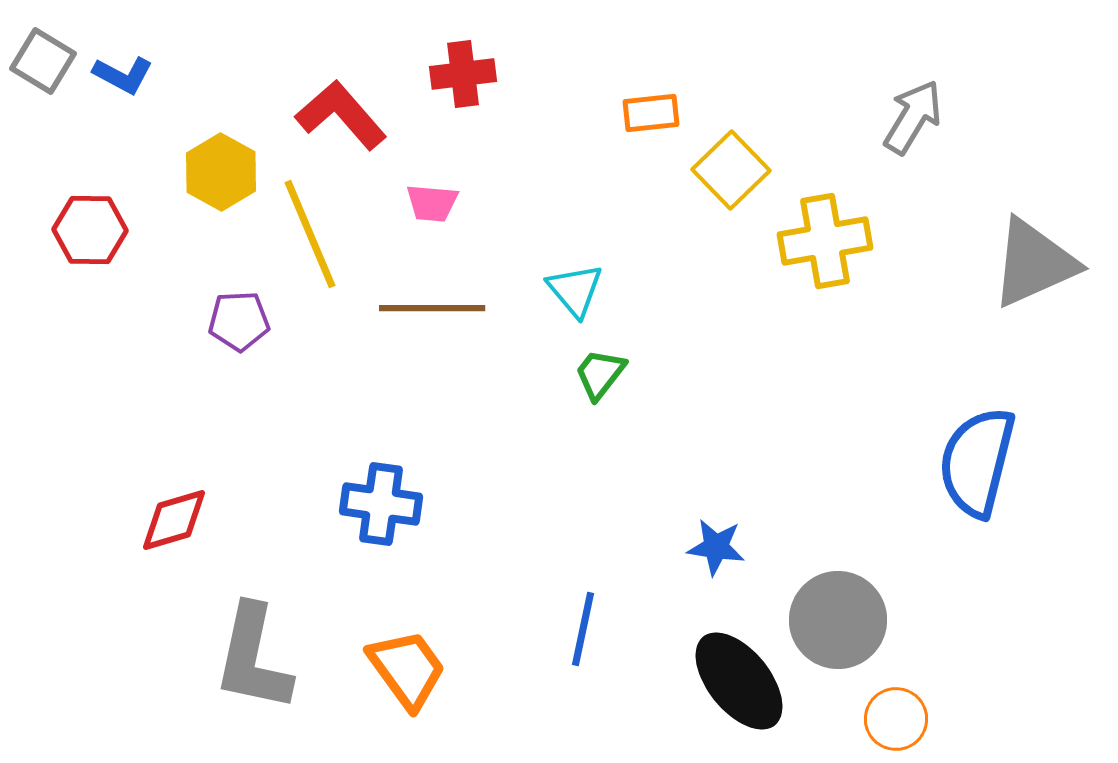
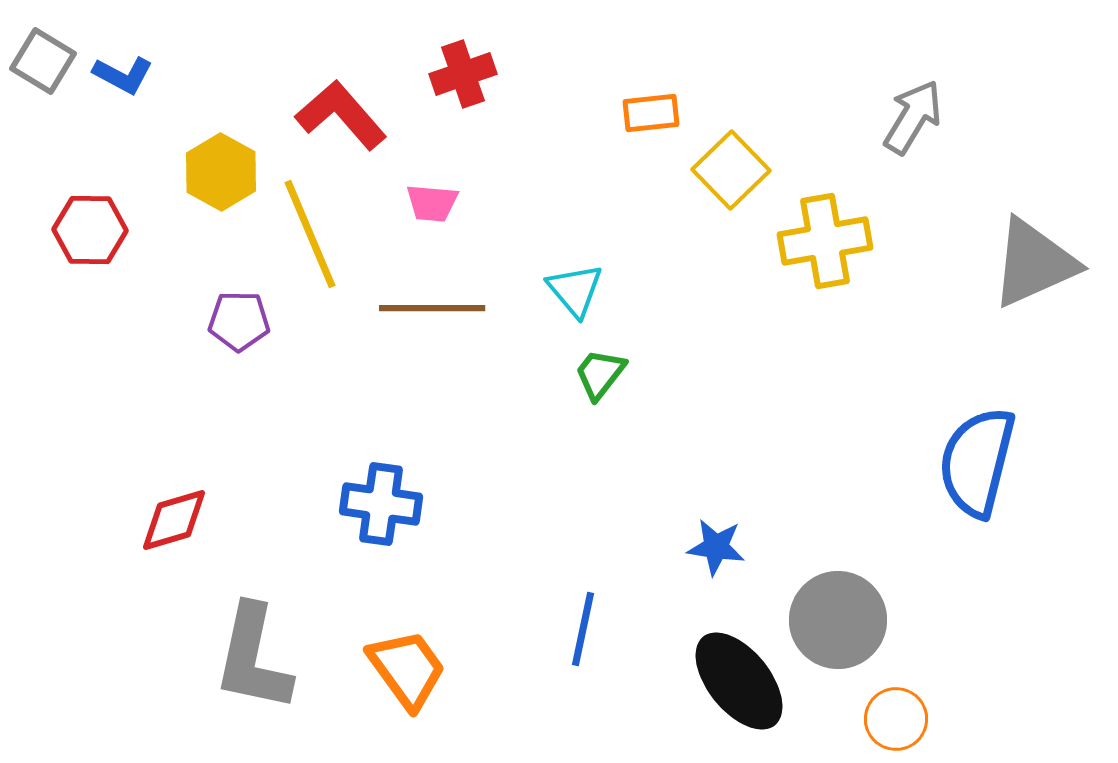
red cross: rotated 12 degrees counterclockwise
purple pentagon: rotated 4 degrees clockwise
